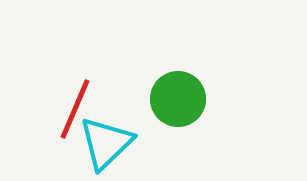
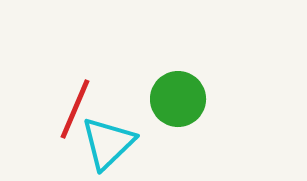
cyan triangle: moved 2 px right
